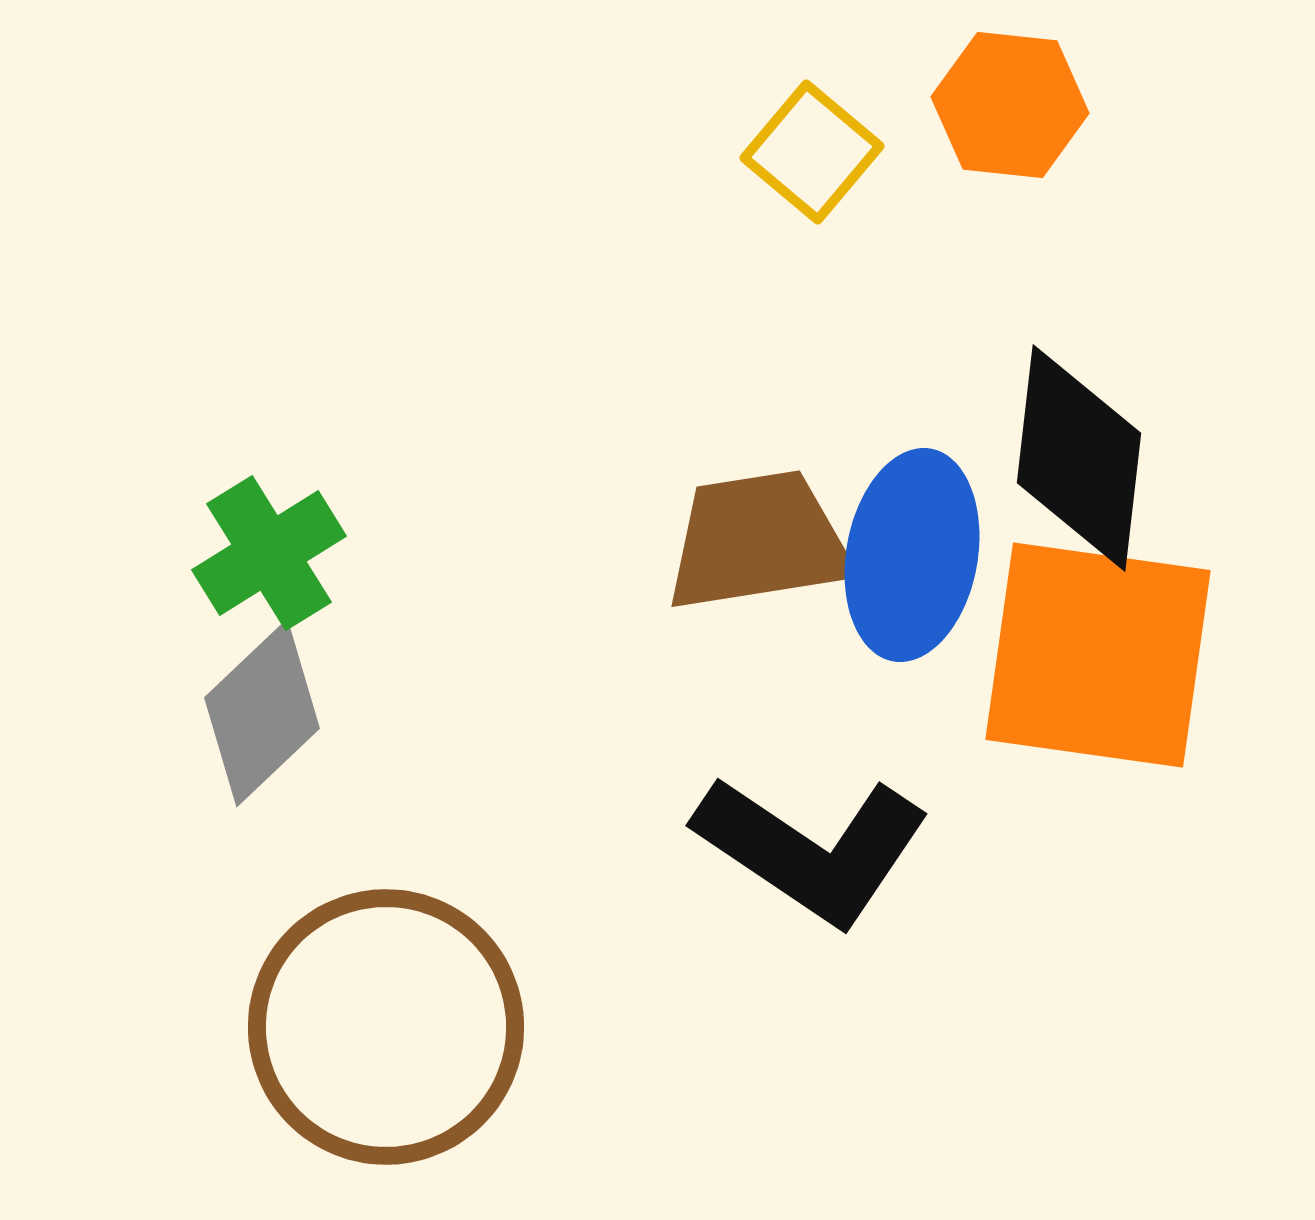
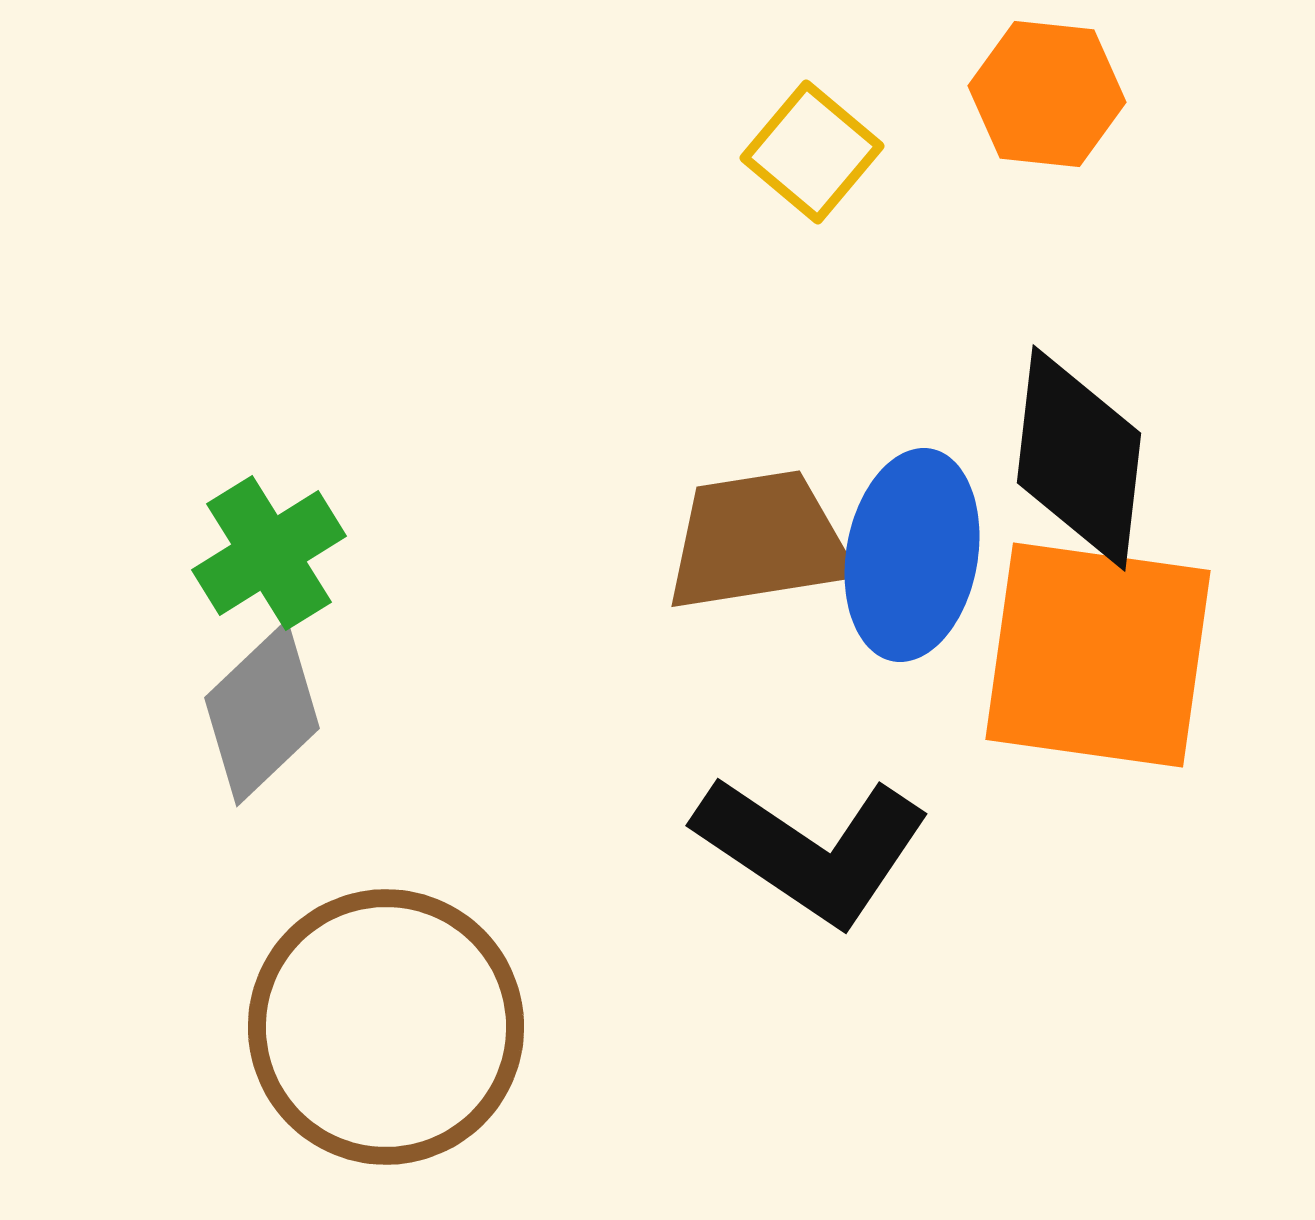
orange hexagon: moved 37 px right, 11 px up
